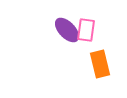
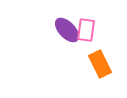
orange rectangle: rotated 12 degrees counterclockwise
